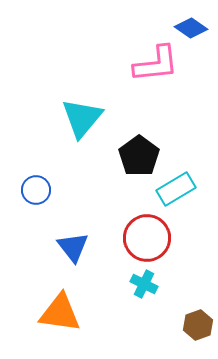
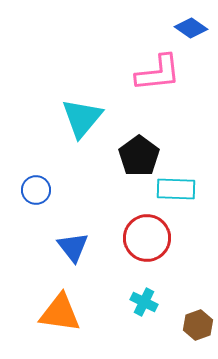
pink L-shape: moved 2 px right, 9 px down
cyan rectangle: rotated 33 degrees clockwise
cyan cross: moved 18 px down
